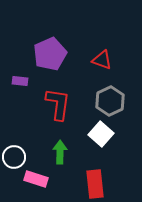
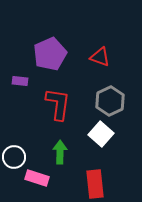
red triangle: moved 2 px left, 3 px up
pink rectangle: moved 1 px right, 1 px up
